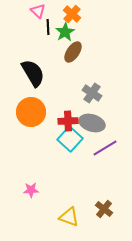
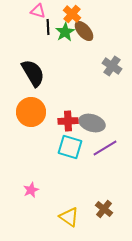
pink triangle: rotated 28 degrees counterclockwise
brown ellipse: moved 11 px right, 21 px up; rotated 75 degrees counterclockwise
gray cross: moved 20 px right, 27 px up
cyan square: moved 8 px down; rotated 25 degrees counterclockwise
pink star: rotated 21 degrees counterclockwise
yellow triangle: rotated 15 degrees clockwise
